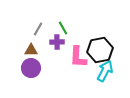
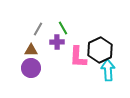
black hexagon: rotated 15 degrees counterclockwise
cyan arrow: moved 3 px right, 1 px up; rotated 30 degrees counterclockwise
